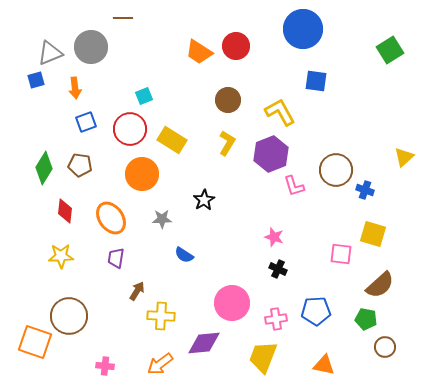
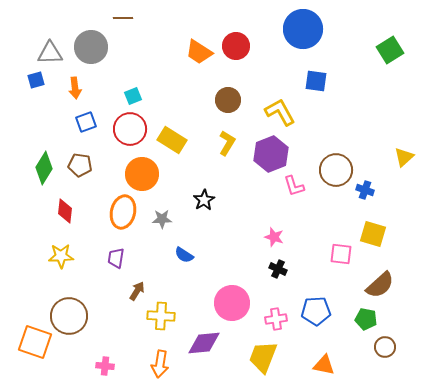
gray triangle at (50, 53): rotated 20 degrees clockwise
cyan square at (144, 96): moved 11 px left
orange ellipse at (111, 218): moved 12 px right, 6 px up; rotated 48 degrees clockwise
orange arrow at (160, 364): rotated 44 degrees counterclockwise
